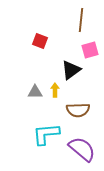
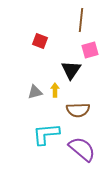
black triangle: rotated 20 degrees counterclockwise
gray triangle: rotated 14 degrees counterclockwise
